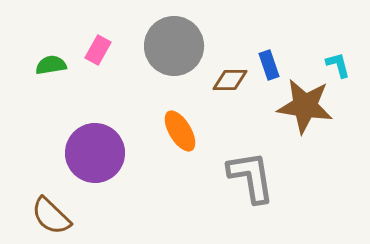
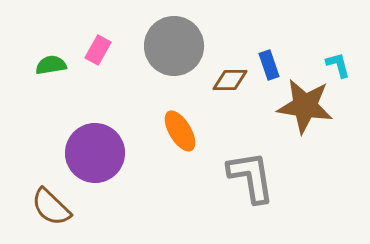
brown semicircle: moved 9 px up
